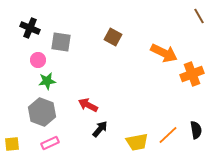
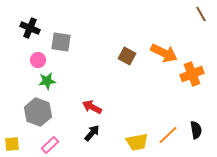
brown line: moved 2 px right, 2 px up
brown square: moved 14 px right, 19 px down
red arrow: moved 4 px right, 2 px down
gray hexagon: moved 4 px left
black arrow: moved 8 px left, 4 px down
pink rectangle: moved 2 px down; rotated 18 degrees counterclockwise
